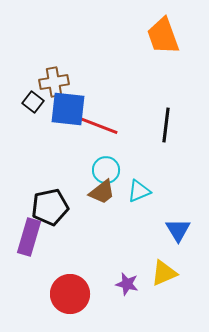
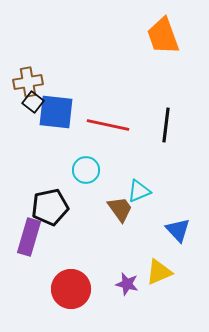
brown cross: moved 26 px left
blue square: moved 12 px left, 3 px down
red line: moved 11 px right; rotated 9 degrees counterclockwise
cyan circle: moved 20 px left
brown trapezoid: moved 18 px right, 17 px down; rotated 88 degrees counterclockwise
blue triangle: rotated 12 degrees counterclockwise
yellow triangle: moved 5 px left, 1 px up
red circle: moved 1 px right, 5 px up
